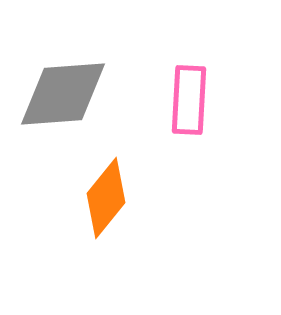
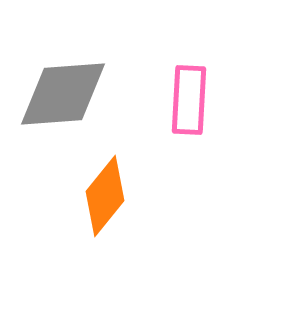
orange diamond: moved 1 px left, 2 px up
